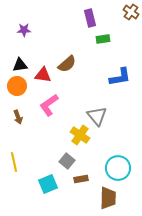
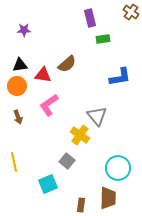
brown rectangle: moved 26 px down; rotated 72 degrees counterclockwise
